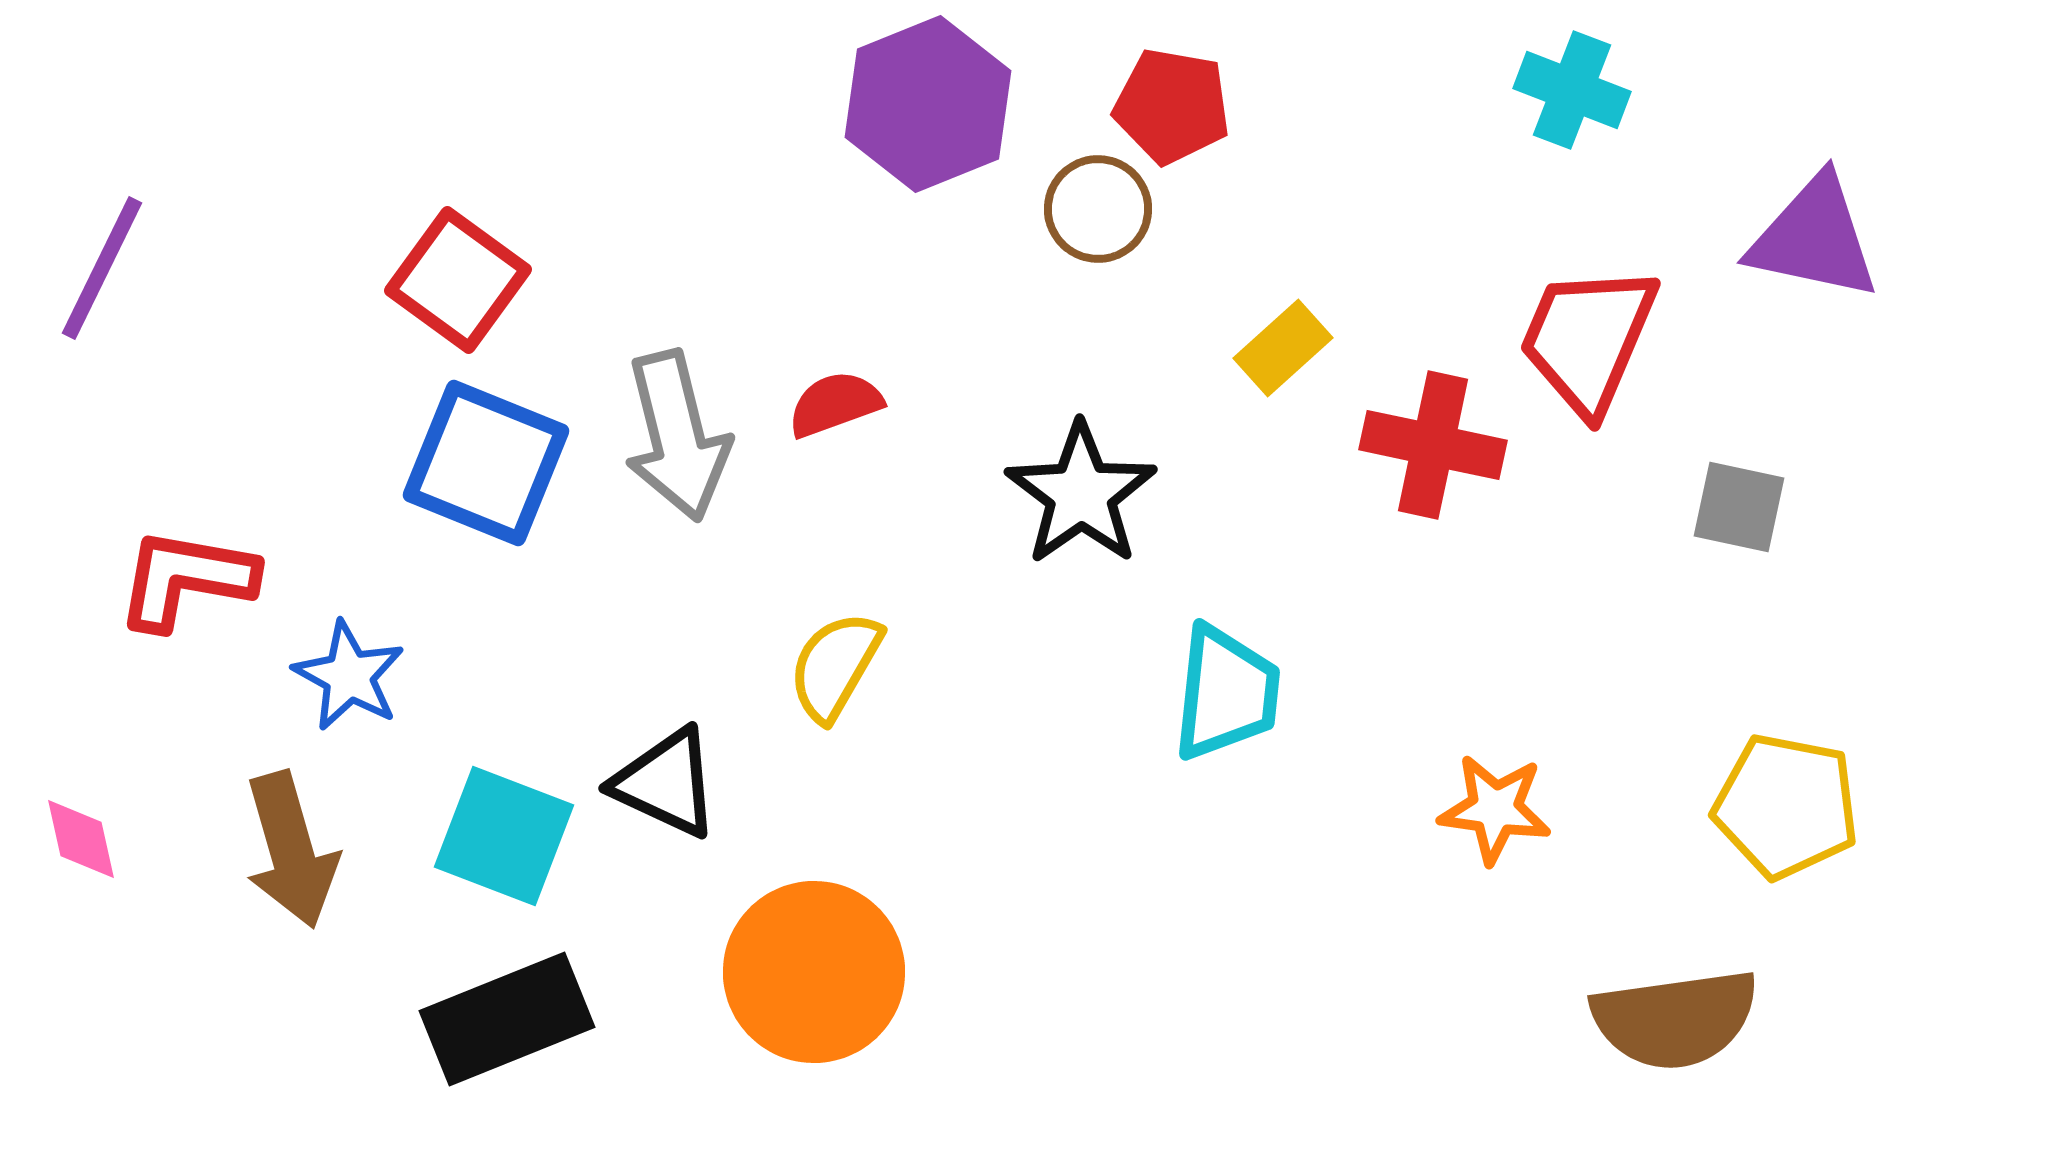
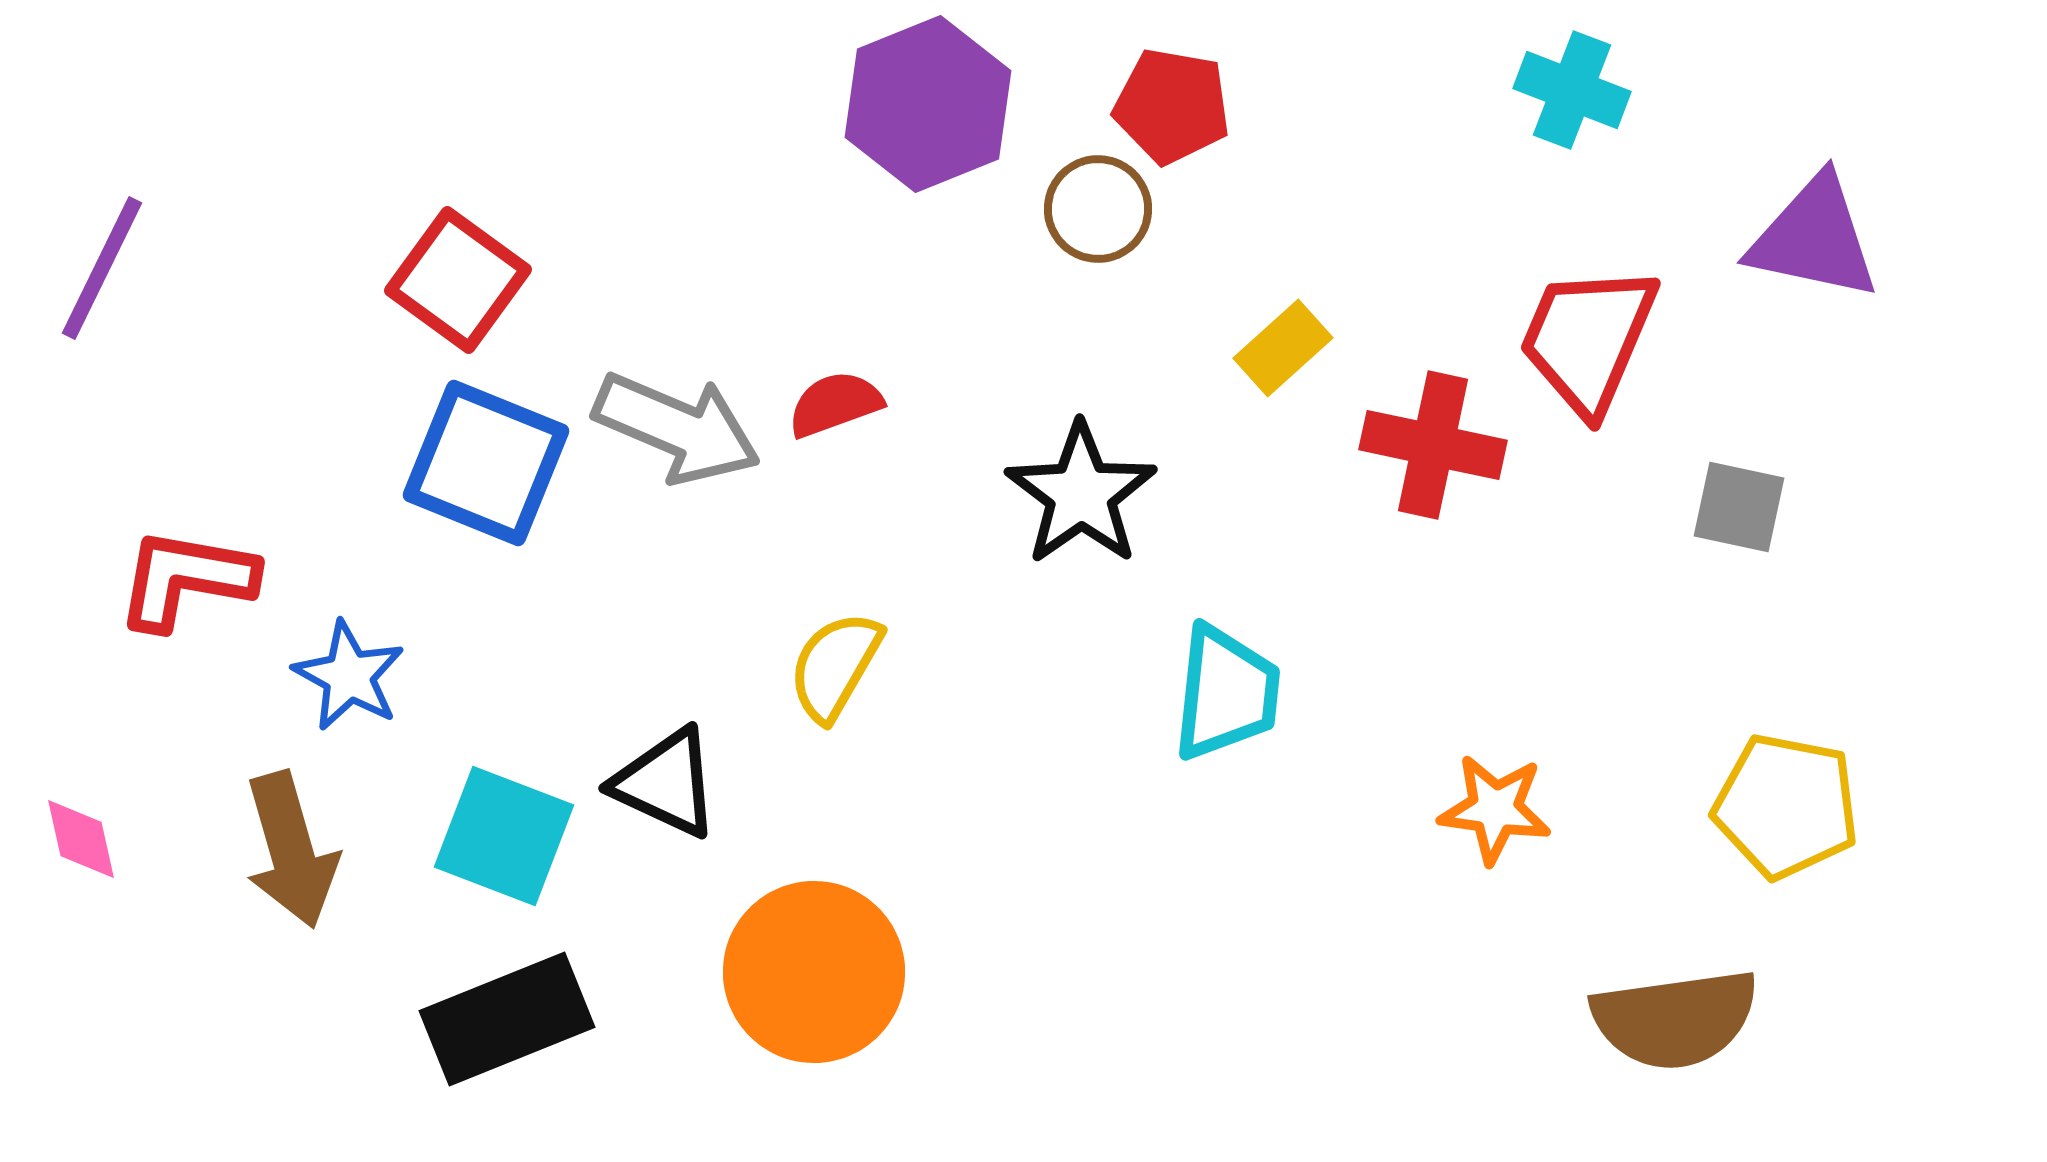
gray arrow: moved 8 px up; rotated 53 degrees counterclockwise
